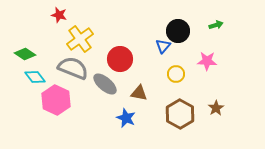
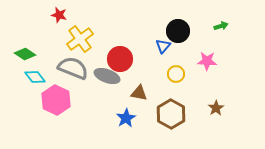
green arrow: moved 5 px right, 1 px down
gray ellipse: moved 2 px right, 8 px up; rotated 20 degrees counterclockwise
brown hexagon: moved 9 px left
blue star: rotated 18 degrees clockwise
